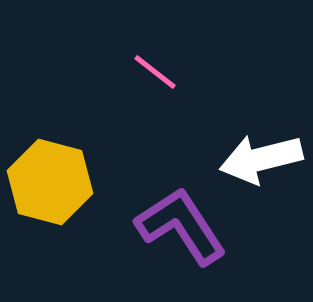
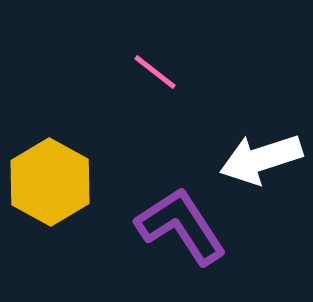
white arrow: rotated 4 degrees counterclockwise
yellow hexagon: rotated 14 degrees clockwise
